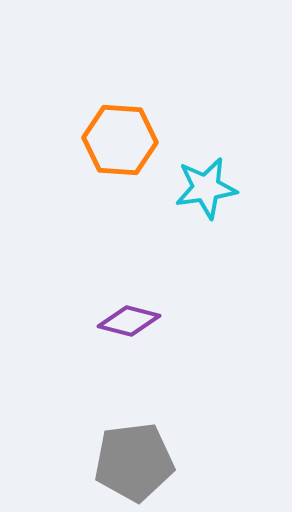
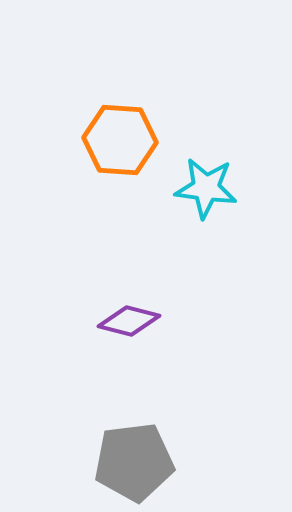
cyan star: rotated 16 degrees clockwise
